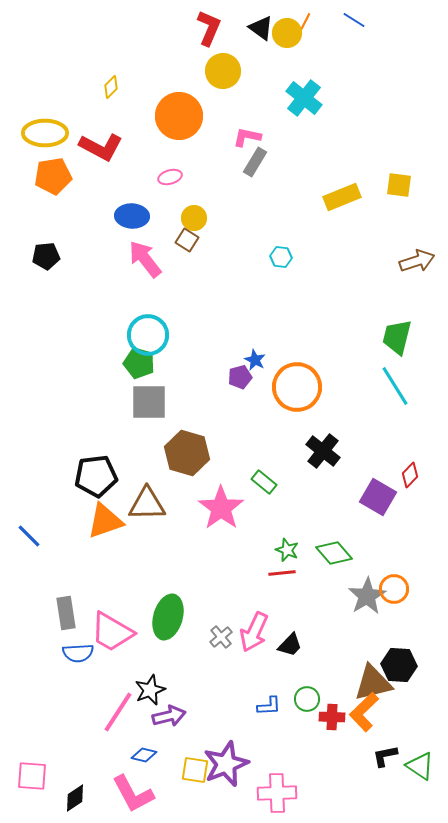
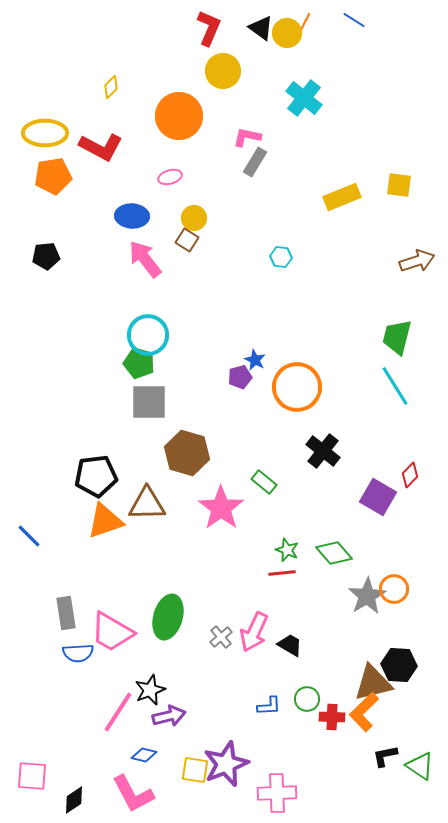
black trapezoid at (290, 645): rotated 104 degrees counterclockwise
black diamond at (75, 798): moved 1 px left, 2 px down
